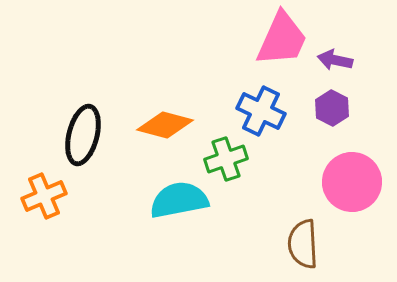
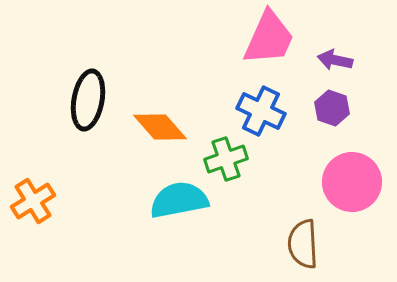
pink trapezoid: moved 13 px left, 1 px up
purple hexagon: rotated 8 degrees counterclockwise
orange diamond: moved 5 px left, 2 px down; rotated 34 degrees clockwise
black ellipse: moved 5 px right, 35 px up; rotated 4 degrees counterclockwise
orange cross: moved 11 px left, 5 px down; rotated 9 degrees counterclockwise
